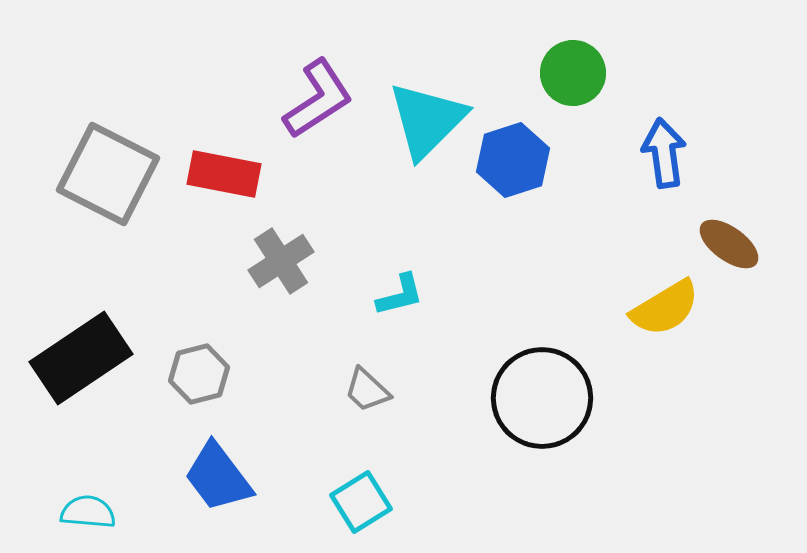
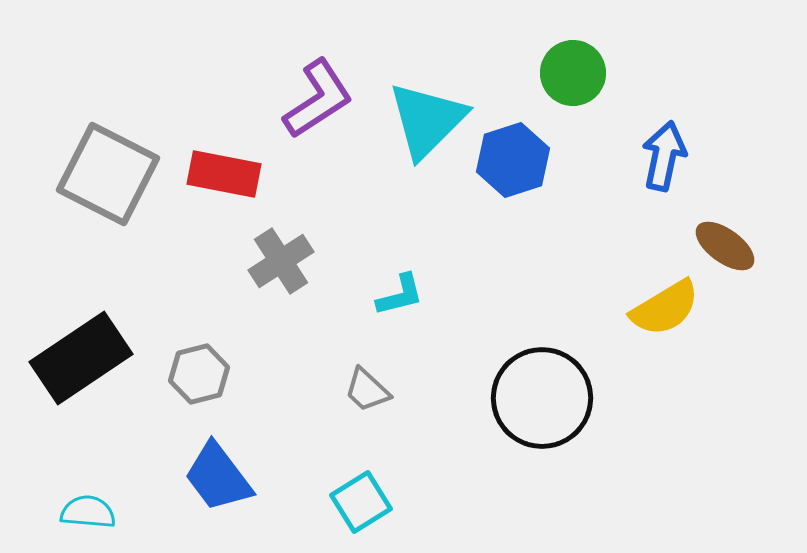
blue arrow: moved 3 px down; rotated 20 degrees clockwise
brown ellipse: moved 4 px left, 2 px down
